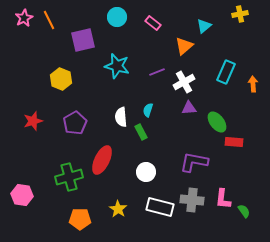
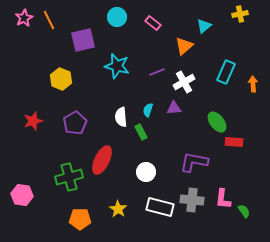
purple triangle: moved 15 px left
